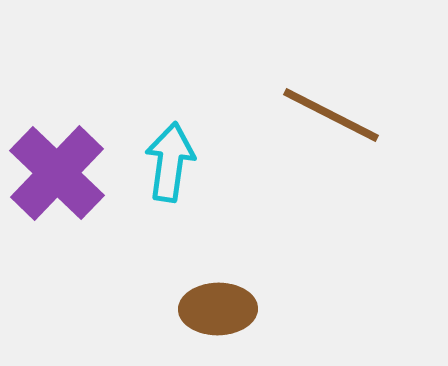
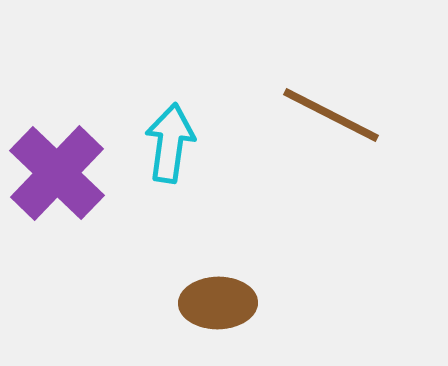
cyan arrow: moved 19 px up
brown ellipse: moved 6 px up
